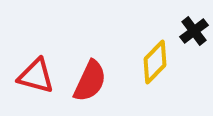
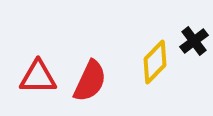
black cross: moved 10 px down
red triangle: moved 2 px right, 1 px down; rotated 15 degrees counterclockwise
